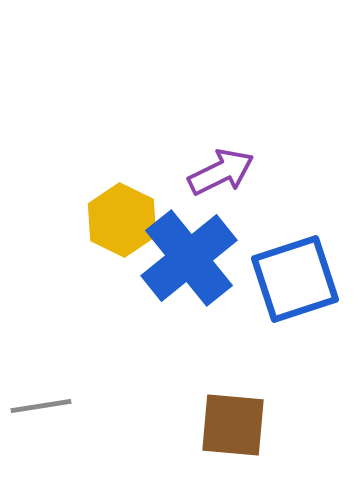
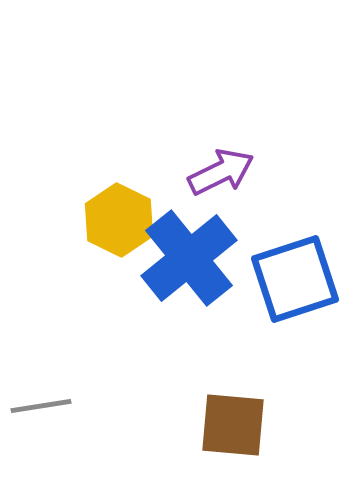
yellow hexagon: moved 3 px left
